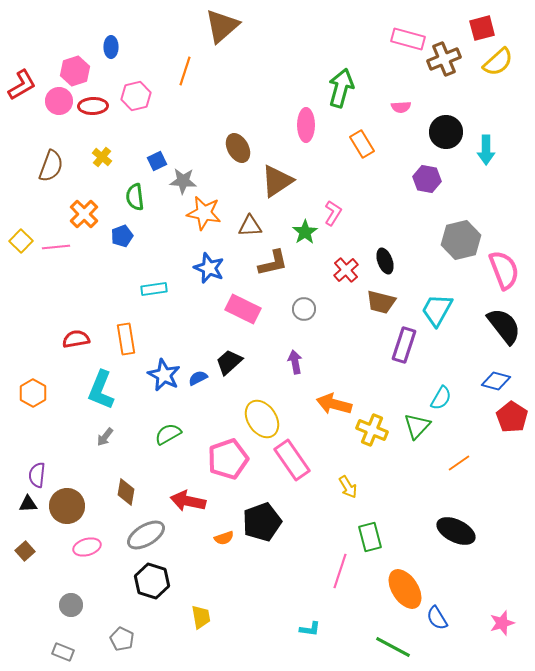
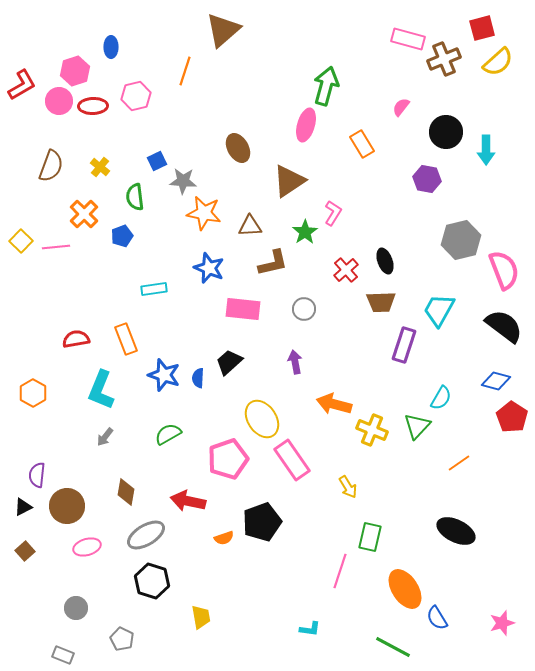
brown triangle at (222, 26): moved 1 px right, 4 px down
green arrow at (341, 88): moved 15 px left, 2 px up
pink semicircle at (401, 107): rotated 132 degrees clockwise
pink ellipse at (306, 125): rotated 16 degrees clockwise
yellow cross at (102, 157): moved 2 px left, 10 px down
brown triangle at (277, 181): moved 12 px right
brown trapezoid at (381, 302): rotated 16 degrees counterclockwise
pink rectangle at (243, 309): rotated 20 degrees counterclockwise
cyan trapezoid at (437, 310): moved 2 px right
black semicircle at (504, 326): rotated 15 degrees counterclockwise
orange rectangle at (126, 339): rotated 12 degrees counterclockwise
blue star at (164, 375): rotated 8 degrees counterclockwise
blue semicircle at (198, 378): rotated 60 degrees counterclockwise
black triangle at (28, 504): moved 5 px left, 3 px down; rotated 24 degrees counterclockwise
green rectangle at (370, 537): rotated 28 degrees clockwise
gray circle at (71, 605): moved 5 px right, 3 px down
gray rectangle at (63, 652): moved 3 px down
